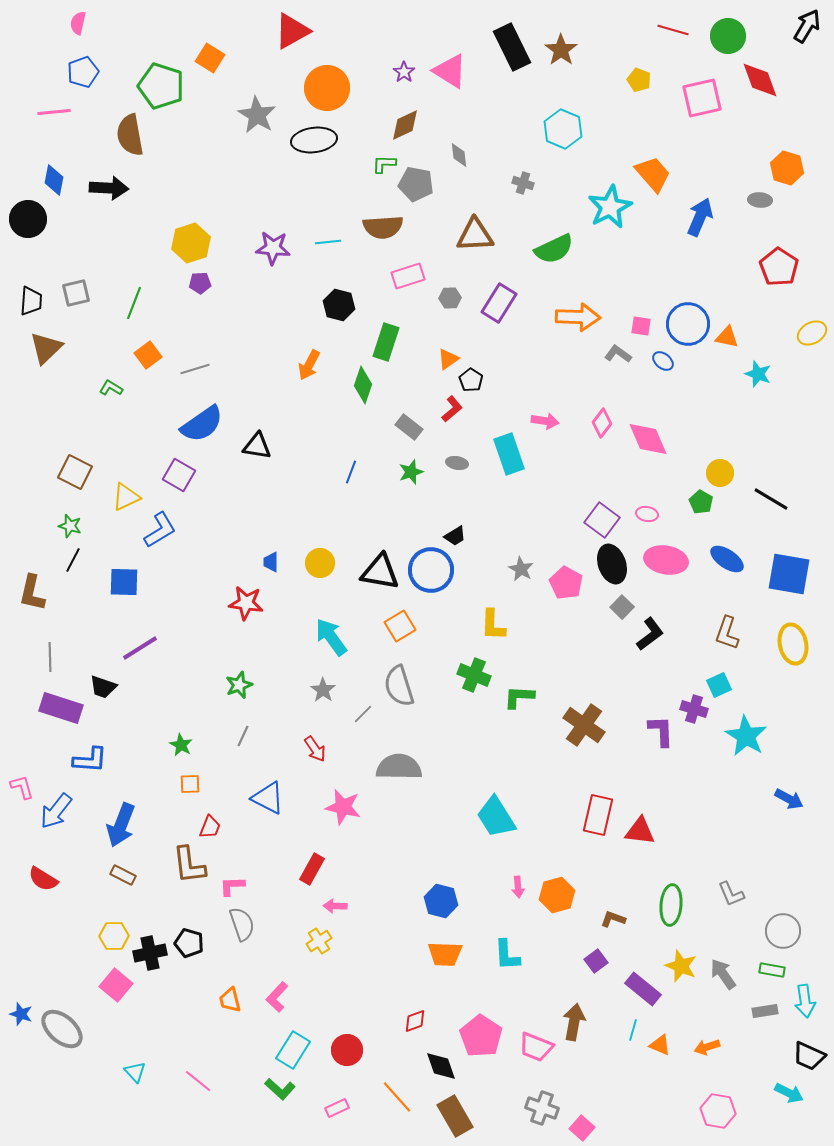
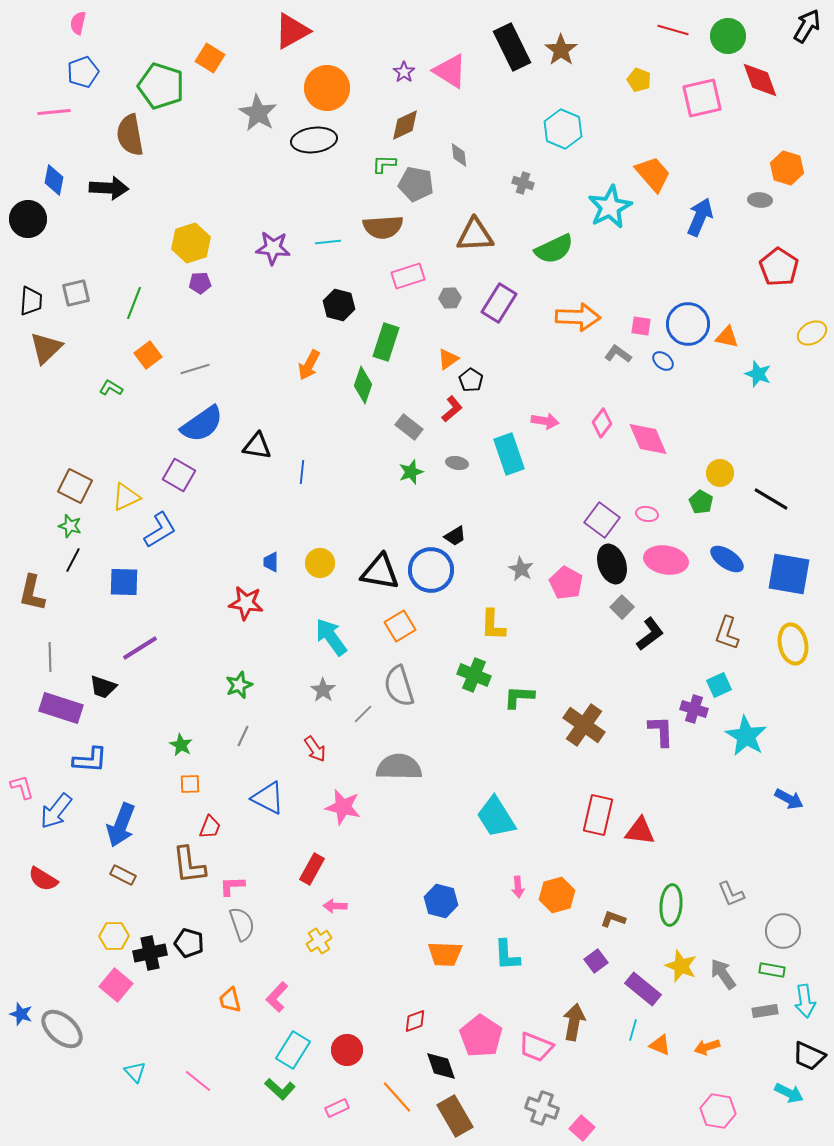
gray star at (257, 115): moved 1 px right, 2 px up
brown square at (75, 472): moved 14 px down
blue line at (351, 472): moved 49 px left; rotated 15 degrees counterclockwise
